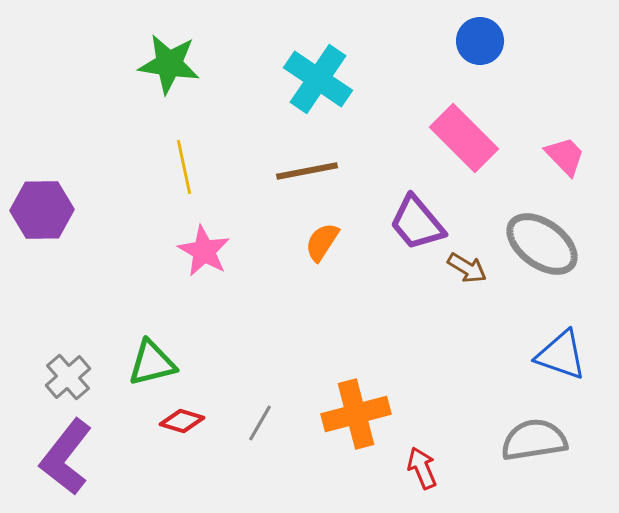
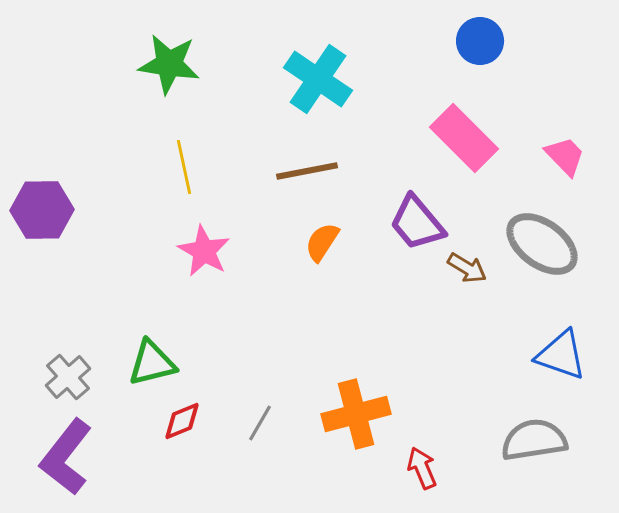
red diamond: rotated 39 degrees counterclockwise
